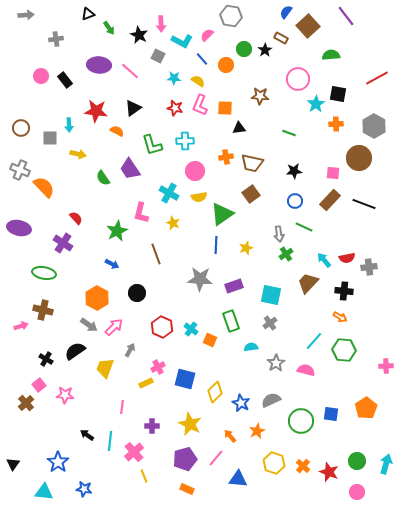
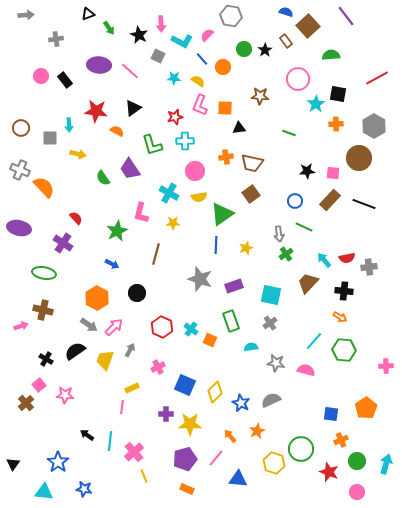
blue semicircle at (286, 12): rotated 72 degrees clockwise
brown rectangle at (281, 38): moved 5 px right, 3 px down; rotated 24 degrees clockwise
orange circle at (226, 65): moved 3 px left, 2 px down
red star at (175, 108): moved 9 px down; rotated 28 degrees counterclockwise
black star at (294, 171): moved 13 px right
yellow star at (173, 223): rotated 24 degrees counterclockwise
brown line at (156, 254): rotated 35 degrees clockwise
gray star at (200, 279): rotated 15 degrees clockwise
gray star at (276, 363): rotated 30 degrees counterclockwise
yellow trapezoid at (105, 368): moved 8 px up
blue square at (185, 379): moved 6 px down; rotated 10 degrees clockwise
yellow rectangle at (146, 383): moved 14 px left, 5 px down
green circle at (301, 421): moved 28 px down
yellow star at (190, 424): rotated 25 degrees counterclockwise
purple cross at (152, 426): moved 14 px right, 12 px up
orange cross at (303, 466): moved 38 px right, 26 px up; rotated 24 degrees clockwise
